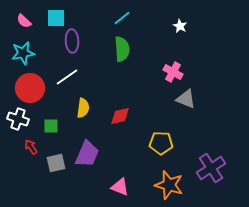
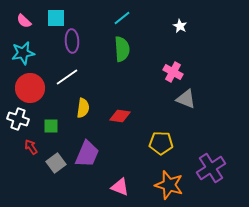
red diamond: rotated 20 degrees clockwise
gray square: rotated 24 degrees counterclockwise
